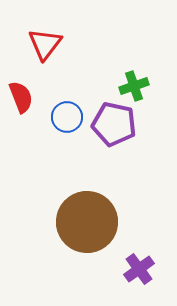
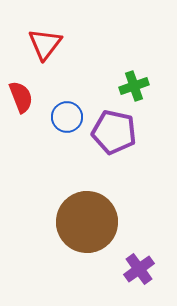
purple pentagon: moved 8 px down
